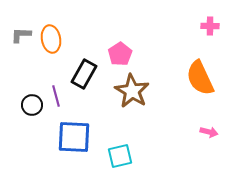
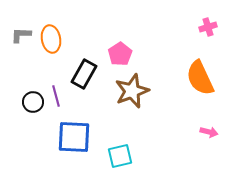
pink cross: moved 2 px left, 1 px down; rotated 18 degrees counterclockwise
brown star: rotated 20 degrees clockwise
black circle: moved 1 px right, 3 px up
